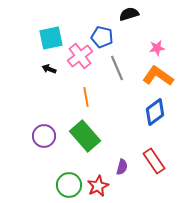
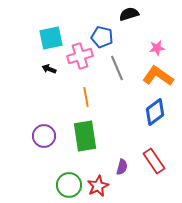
pink cross: rotated 20 degrees clockwise
green rectangle: rotated 32 degrees clockwise
